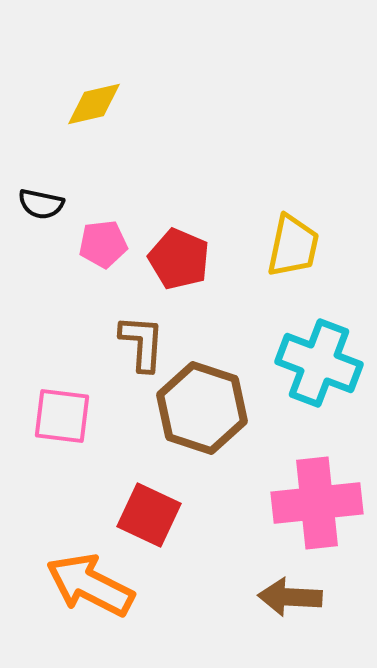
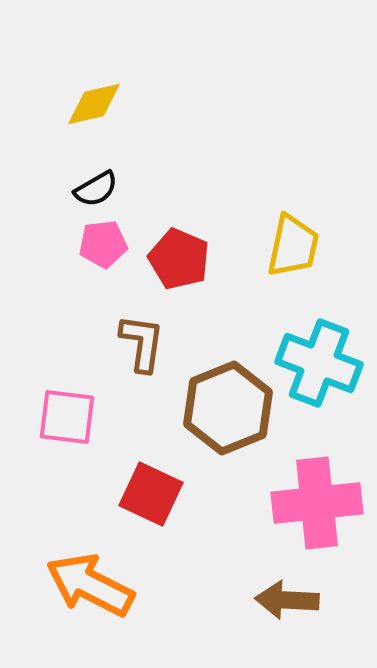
black semicircle: moved 55 px right, 15 px up; rotated 42 degrees counterclockwise
brown L-shape: rotated 4 degrees clockwise
brown hexagon: moved 26 px right; rotated 20 degrees clockwise
pink square: moved 5 px right, 1 px down
red square: moved 2 px right, 21 px up
brown arrow: moved 3 px left, 3 px down
